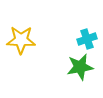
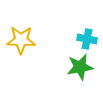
cyan cross: rotated 30 degrees clockwise
